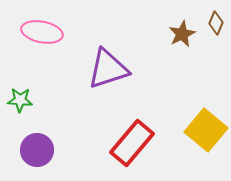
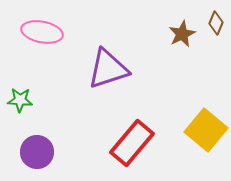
purple circle: moved 2 px down
